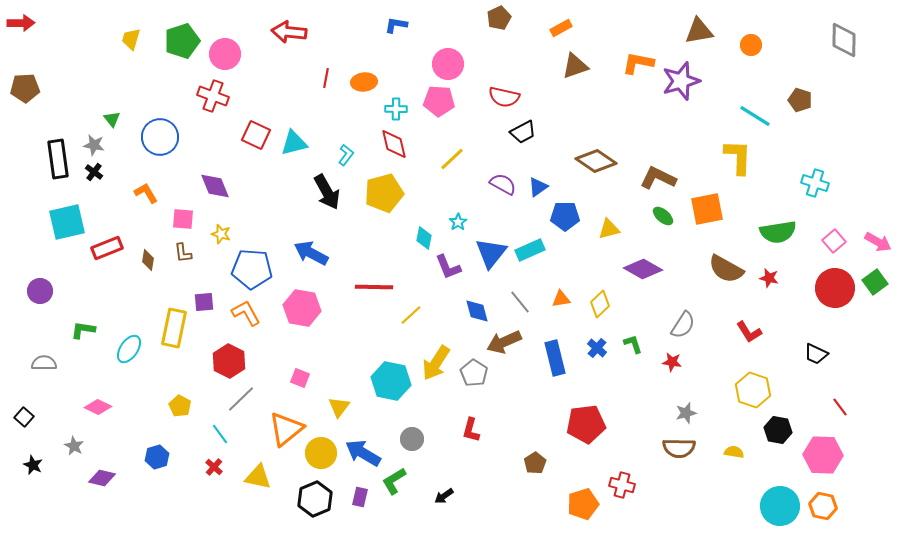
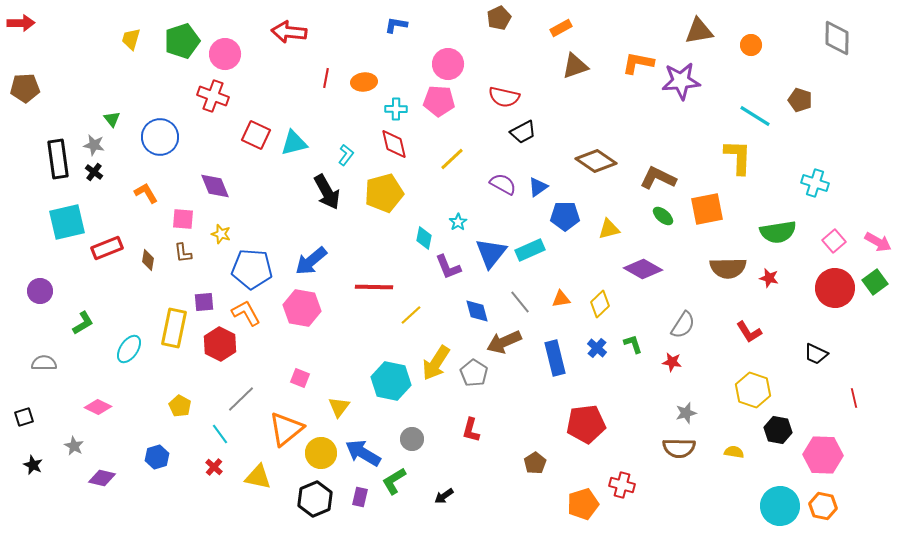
gray diamond at (844, 40): moved 7 px left, 2 px up
purple star at (681, 81): rotated 12 degrees clockwise
blue arrow at (311, 253): moved 8 px down; rotated 68 degrees counterclockwise
brown semicircle at (726, 269): moved 2 px right, 1 px up; rotated 30 degrees counterclockwise
green L-shape at (83, 330): moved 7 px up; rotated 140 degrees clockwise
red hexagon at (229, 361): moved 9 px left, 17 px up
red line at (840, 407): moved 14 px right, 9 px up; rotated 24 degrees clockwise
black square at (24, 417): rotated 30 degrees clockwise
